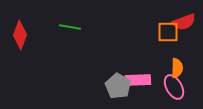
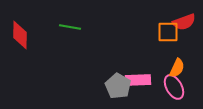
red diamond: rotated 20 degrees counterclockwise
orange semicircle: rotated 24 degrees clockwise
